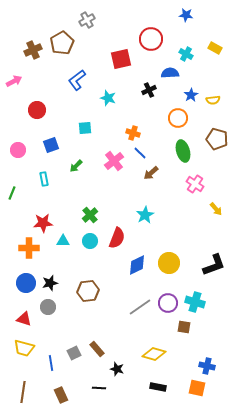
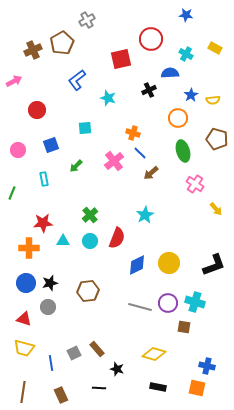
gray line at (140, 307): rotated 50 degrees clockwise
